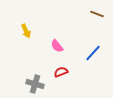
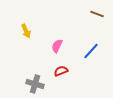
pink semicircle: rotated 64 degrees clockwise
blue line: moved 2 px left, 2 px up
red semicircle: moved 1 px up
